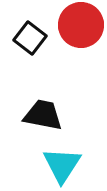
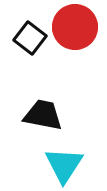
red circle: moved 6 px left, 2 px down
cyan triangle: moved 2 px right
